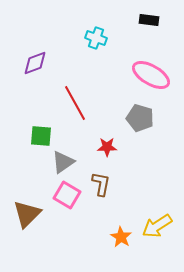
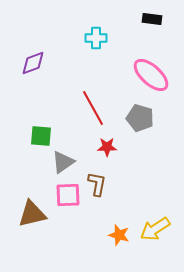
black rectangle: moved 3 px right, 1 px up
cyan cross: rotated 20 degrees counterclockwise
purple diamond: moved 2 px left
pink ellipse: rotated 12 degrees clockwise
red line: moved 18 px right, 5 px down
brown L-shape: moved 4 px left
pink square: moved 1 px right; rotated 32 degrees counterclockwise
brown triangle: moved 5 px right; rotated 32 degrees clockwise
yellow arrow: moved 2 px left, 3 px down
orange star: moved 2 px left, 2 px up; rotated 15 degrees counterclockwise
